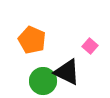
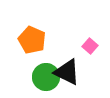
green circle: moved 3 px right, 4 px up
